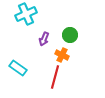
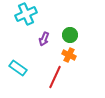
orange cross: moved 7 px right
red line: rotated 10 degrees clockwise
